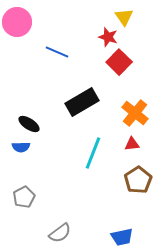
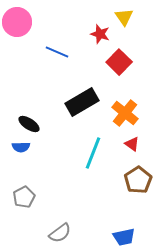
red star: moved 8 px left, 3 px up
orange cross: moved 10 px left
red triangle: rotated 42 degrees clockwise
blue trapezoid: moved 2 px right
